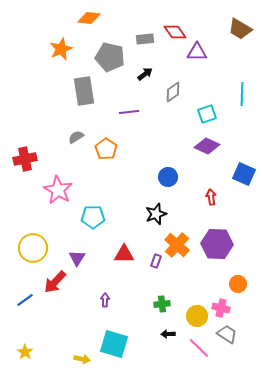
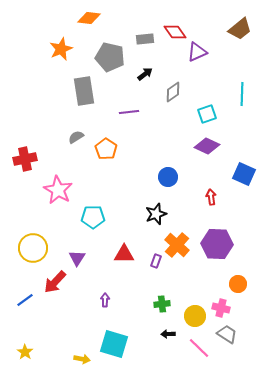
brown trapezoid at (240, 29): rotated 70 degrees counterclockwise
purple triangle at (197, 52): rotated 25 degrees counterclockwise
yellow circle at (197, 316): moved 2 px left
